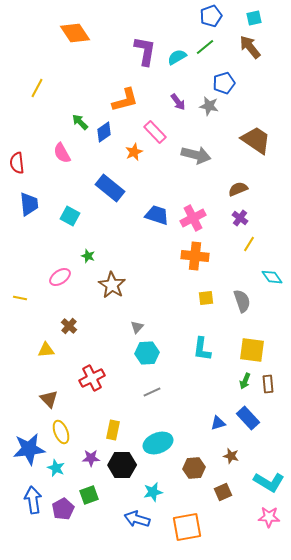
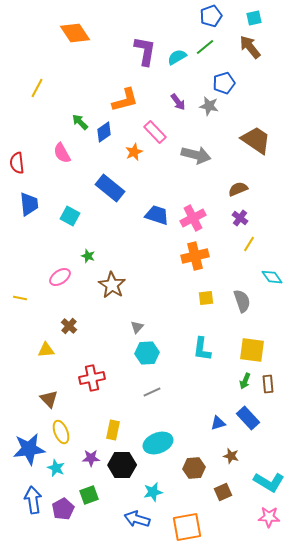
orange cross at (195, 256): rotated 20 degrees counterclockwise
red cross at (92, 378): rotated 15 degrees clockwise
